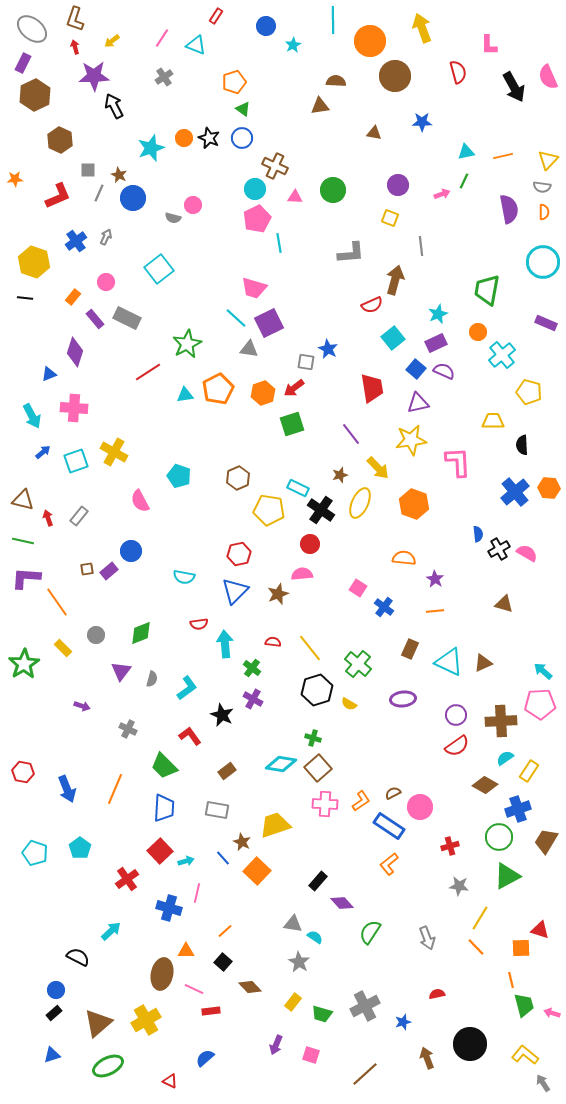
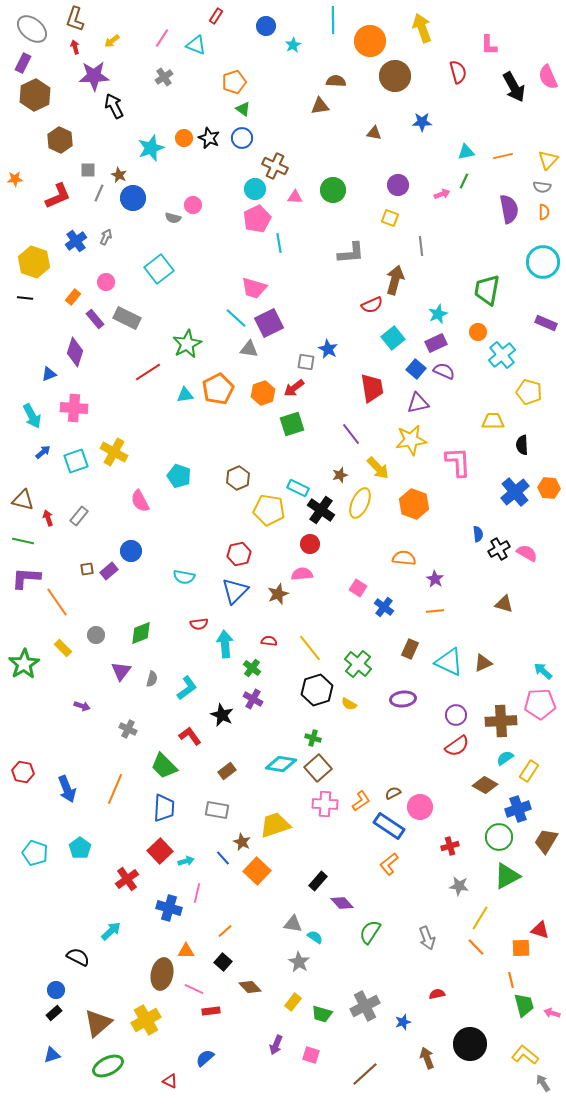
red semicircle at (273, 642): moved 4 px left, 1 px up
